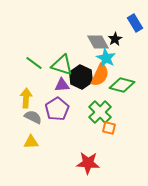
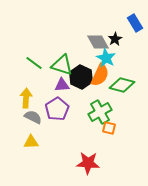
green cross: rotated 15 degrees clockwise
